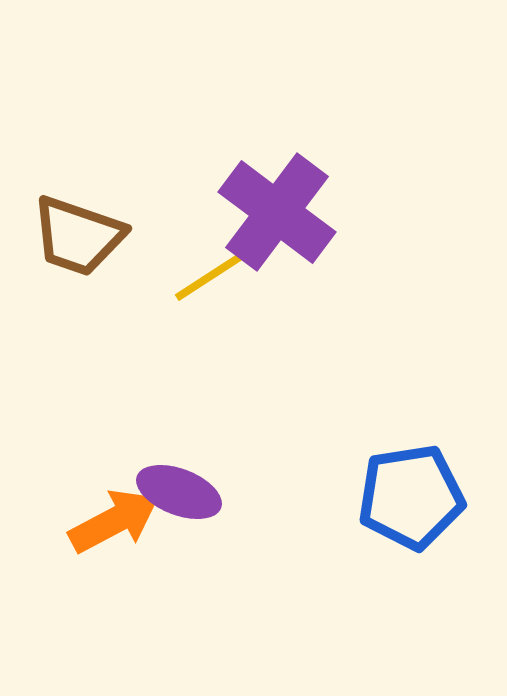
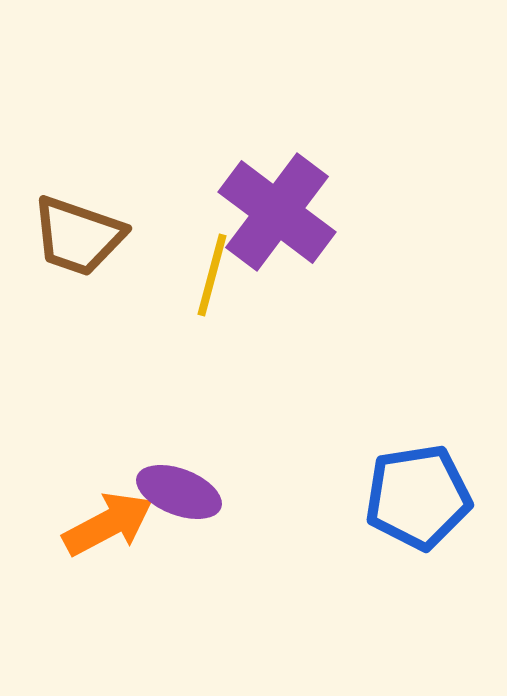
yellow line: rotated 42 degrees counterclockwise
blue pentagon: moved 7 px right
orange arrow: moved 6 px left, 3 px down
